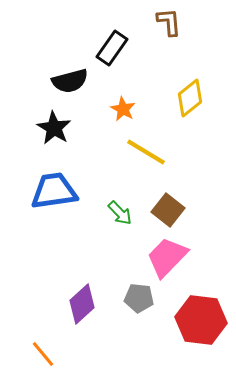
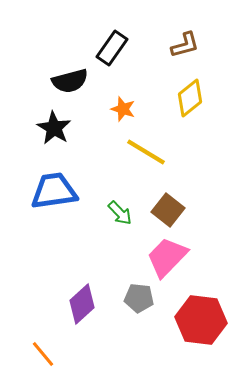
brown L-shape: moved 16 px right, 23 px down; rotated 80 degrees clockwise
orange star: rotated 10 degrees counterclockwise
